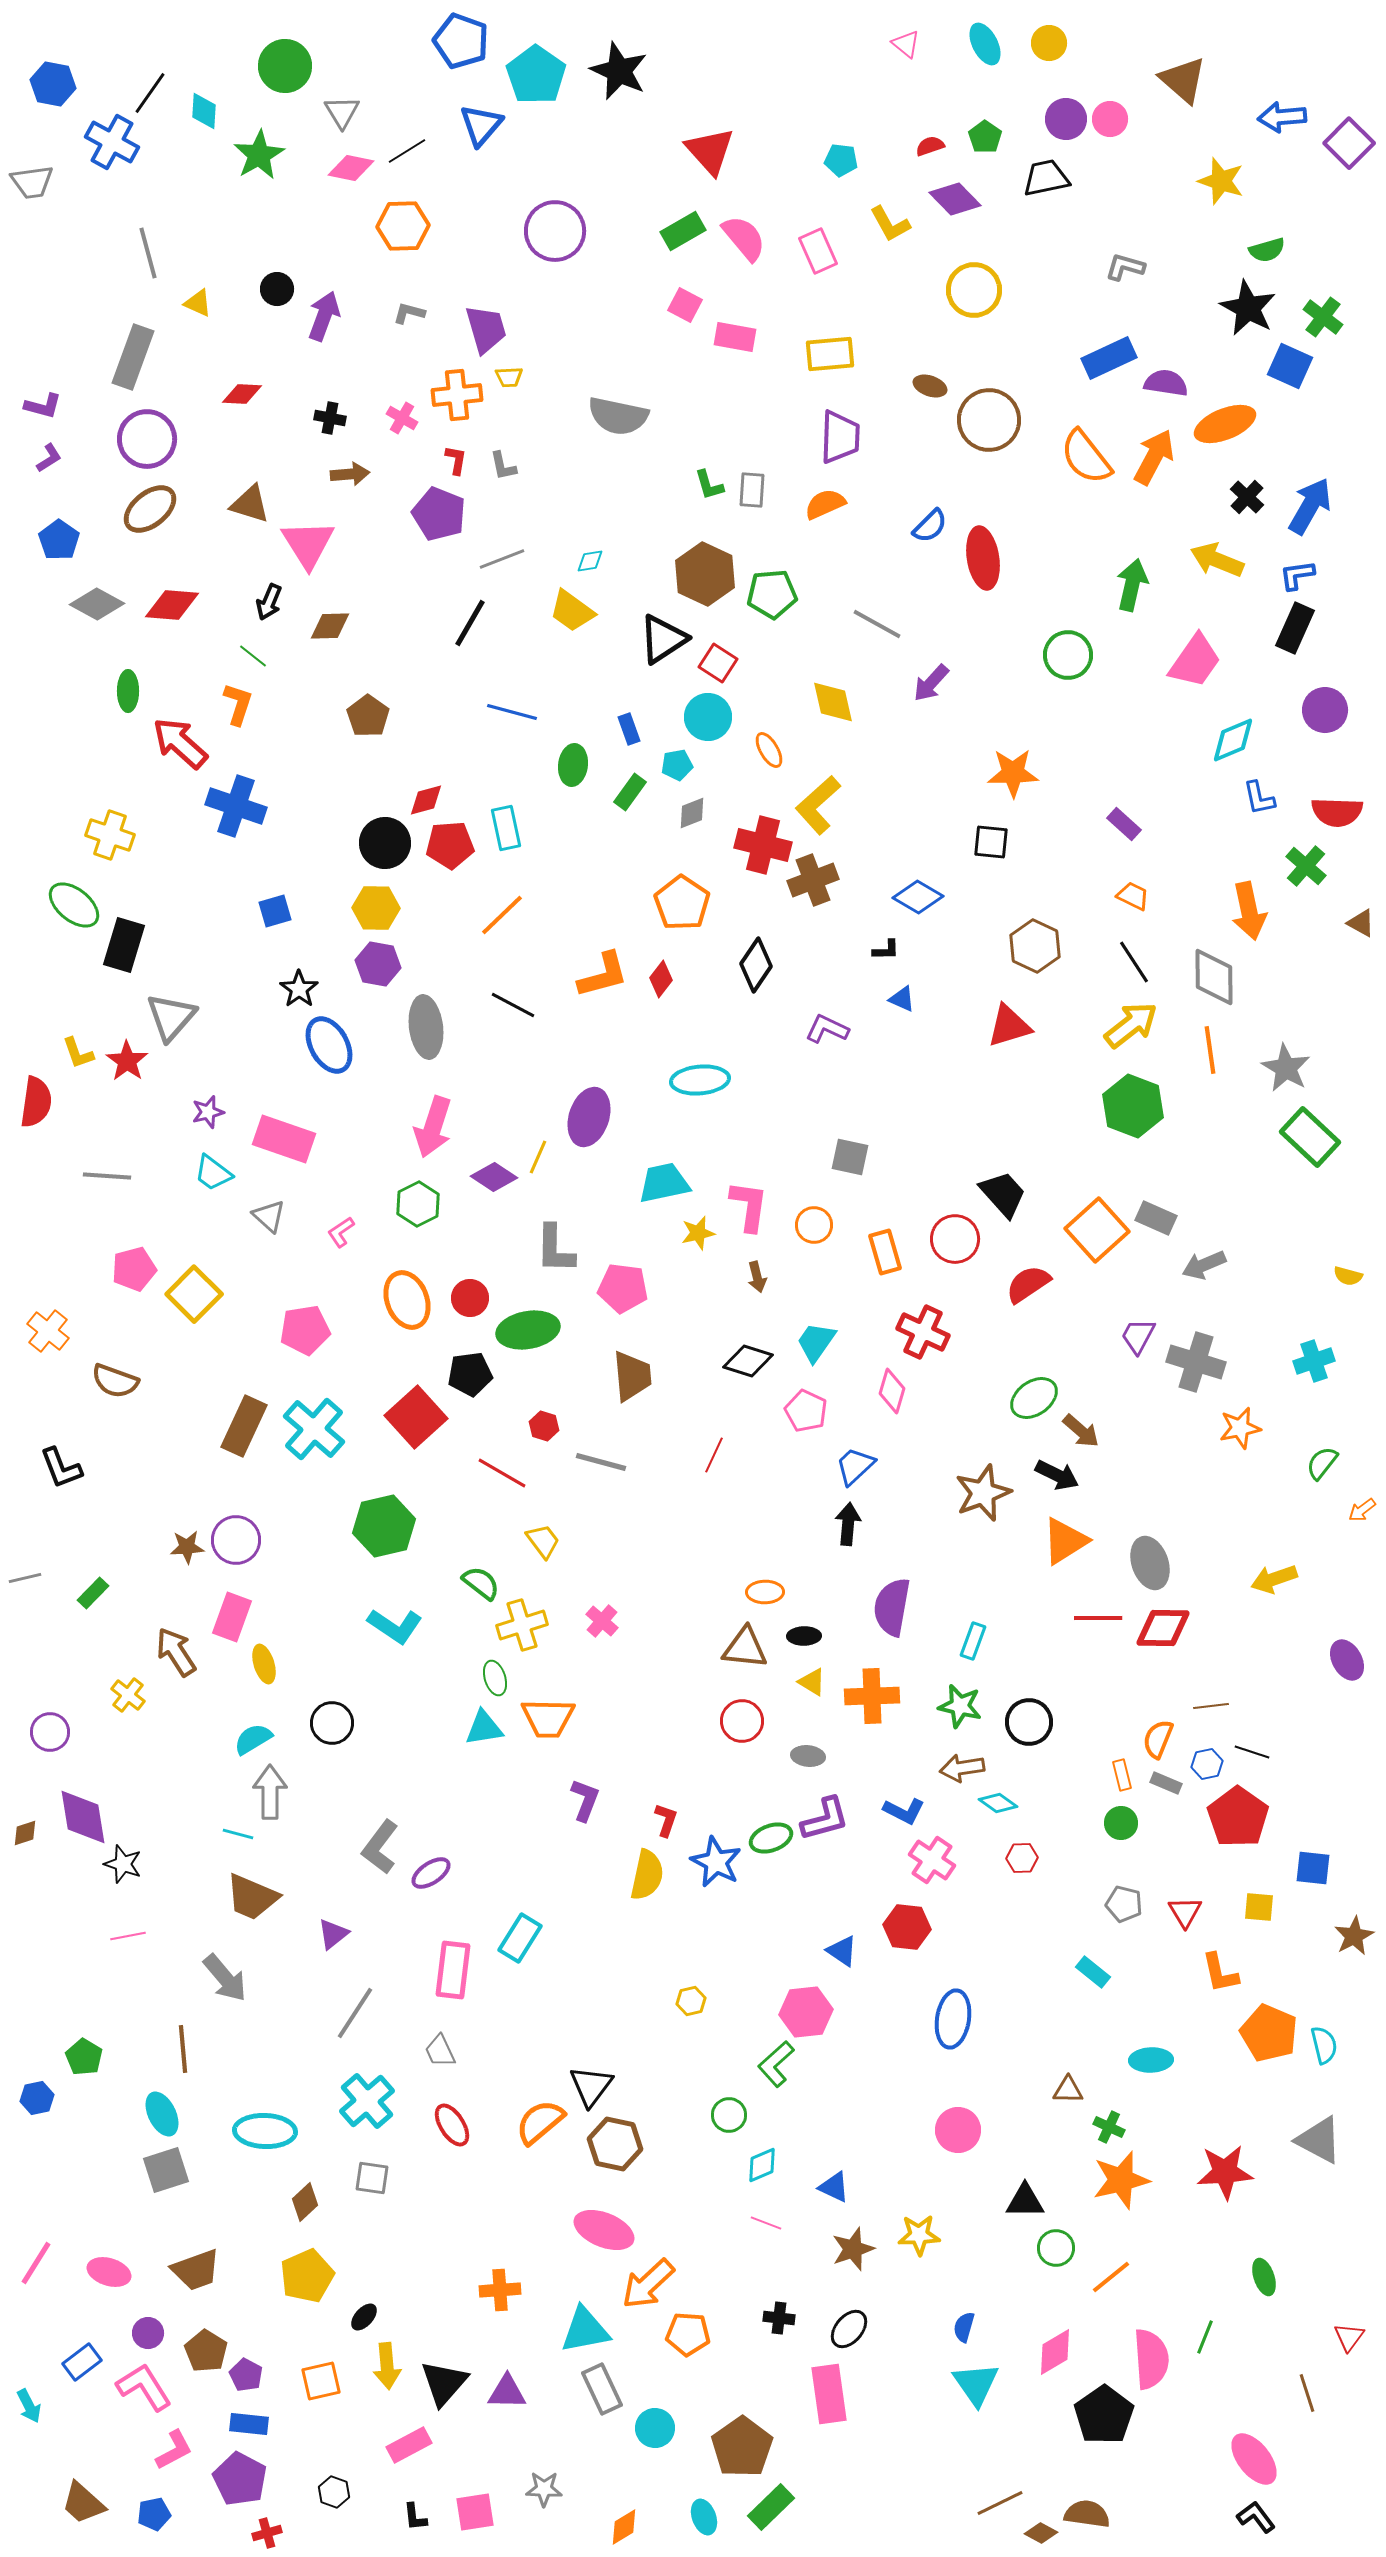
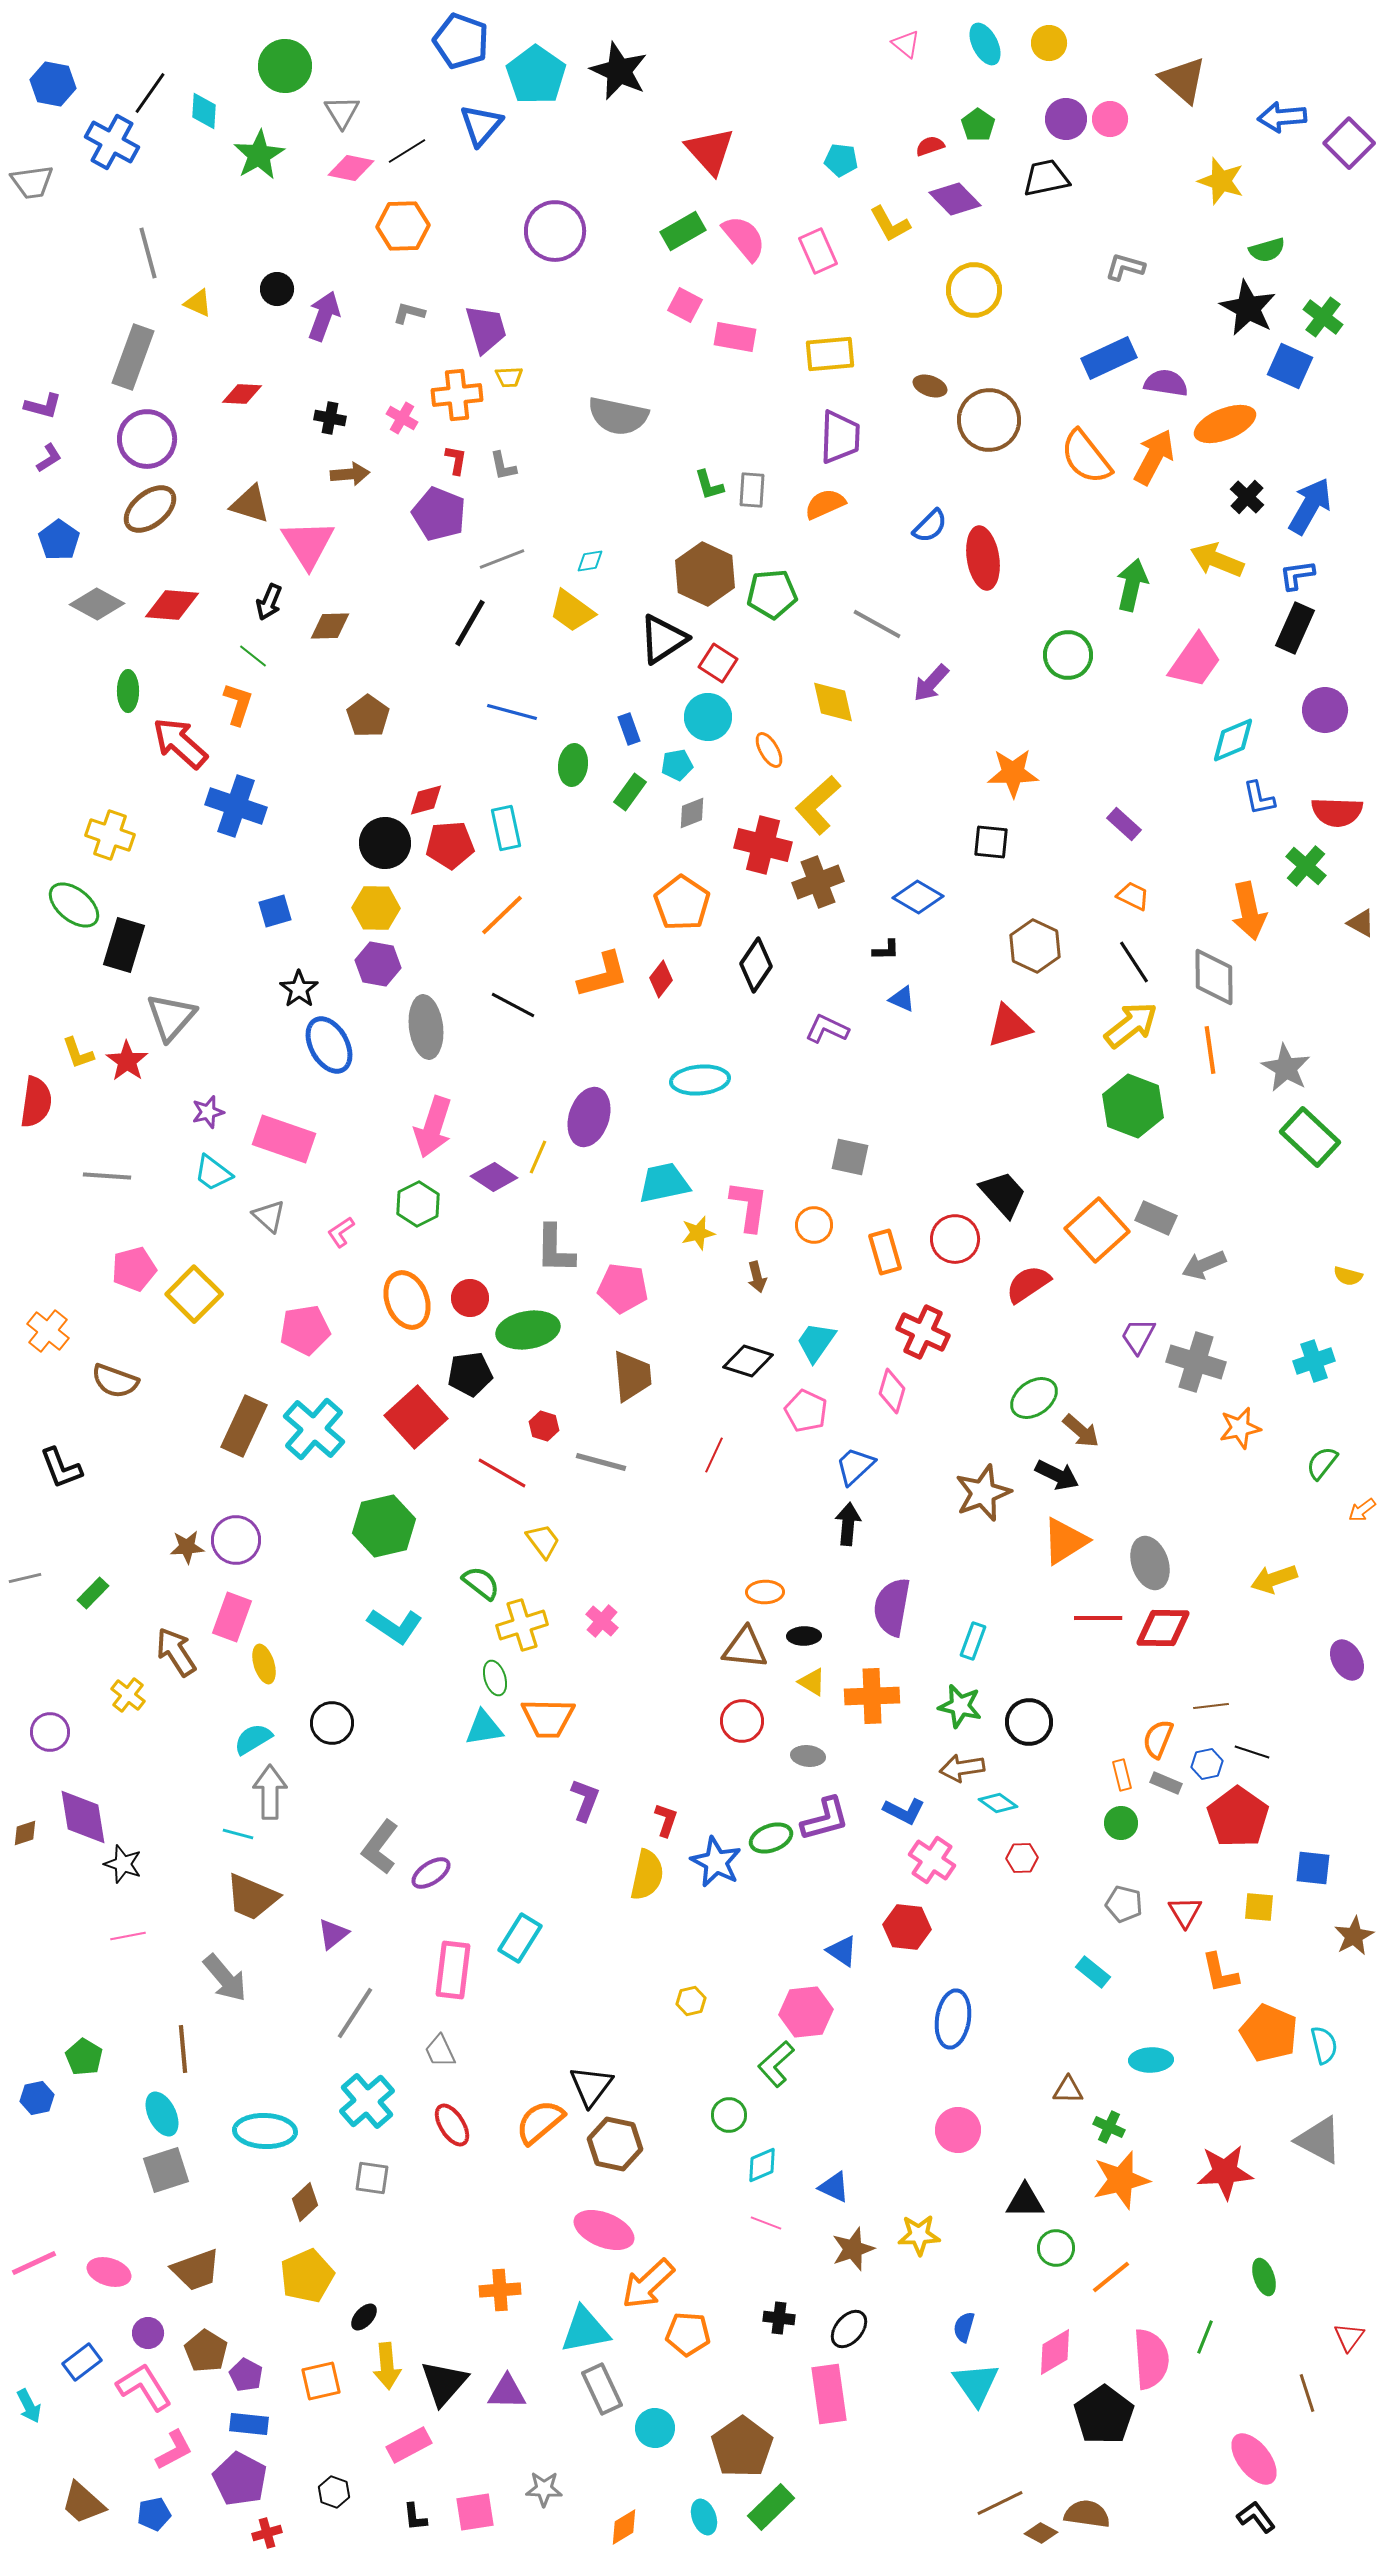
green pentagon at (985, 137): moved 7 px left, 12 px up
brown cross at (813, 880): moved 5 px right, 2 px down
pink line at (36, 2263): moved 2 px left; rotated 33 degrees clockwise
